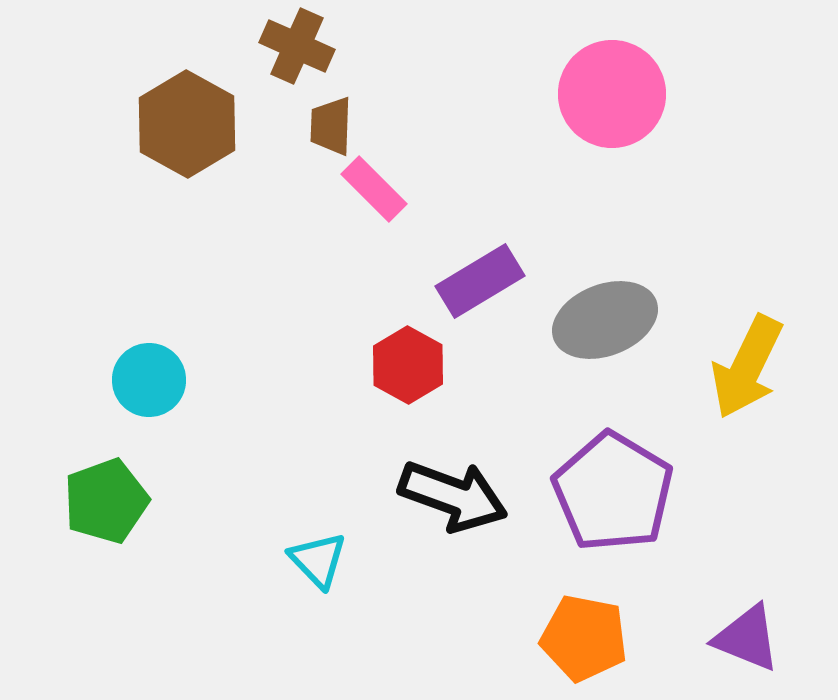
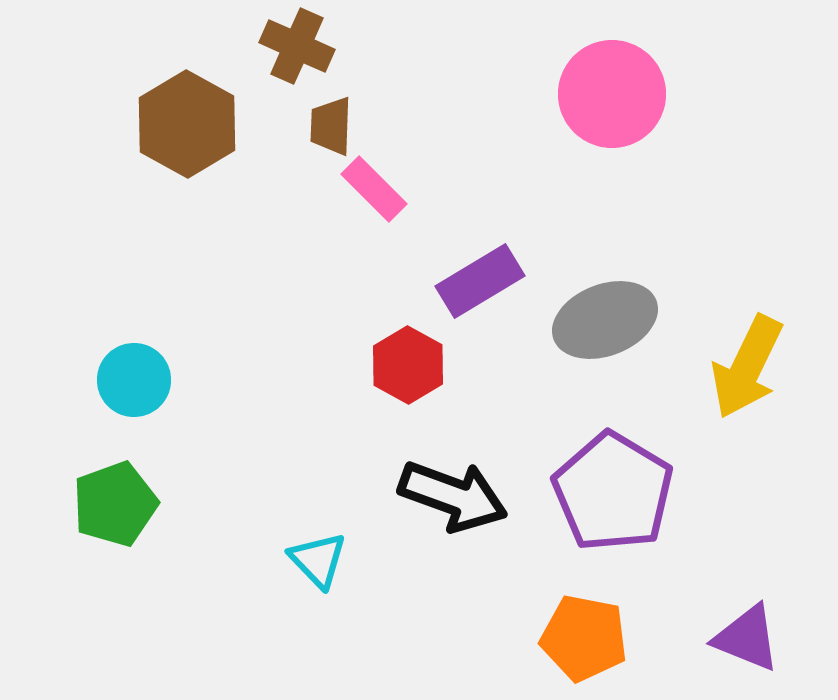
cyan circle: moved 15 px left
green pentagon: moved 9 px right, 3 px down
